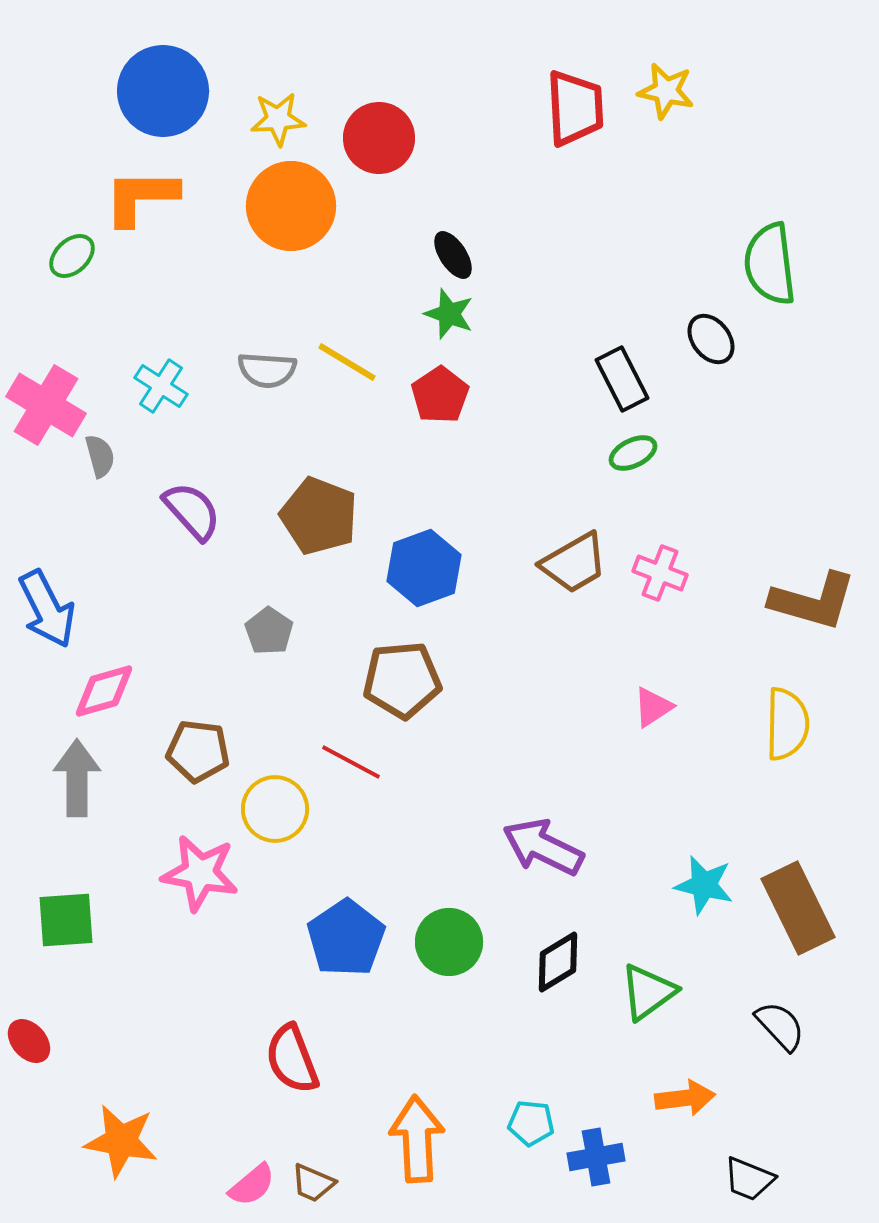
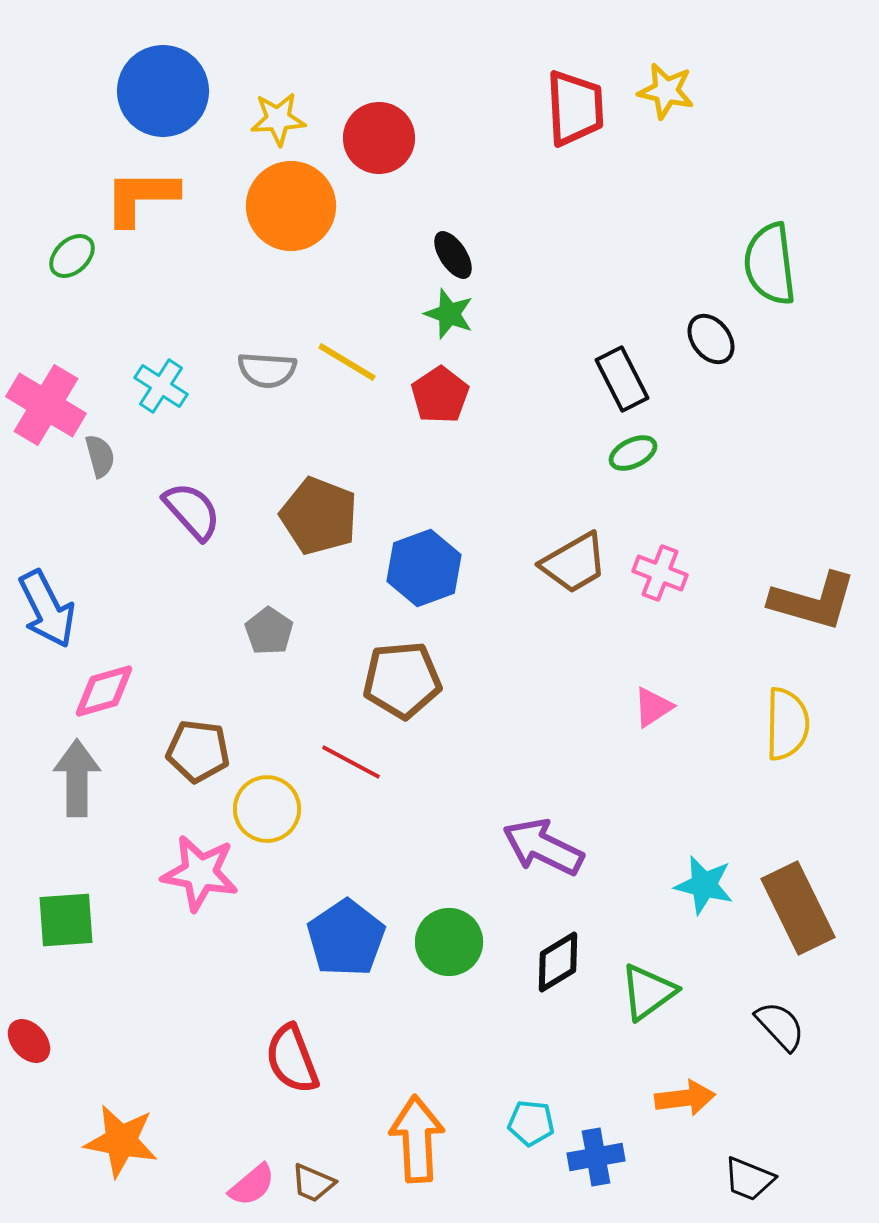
yellow circle at (275, 809): moved 8 px left
